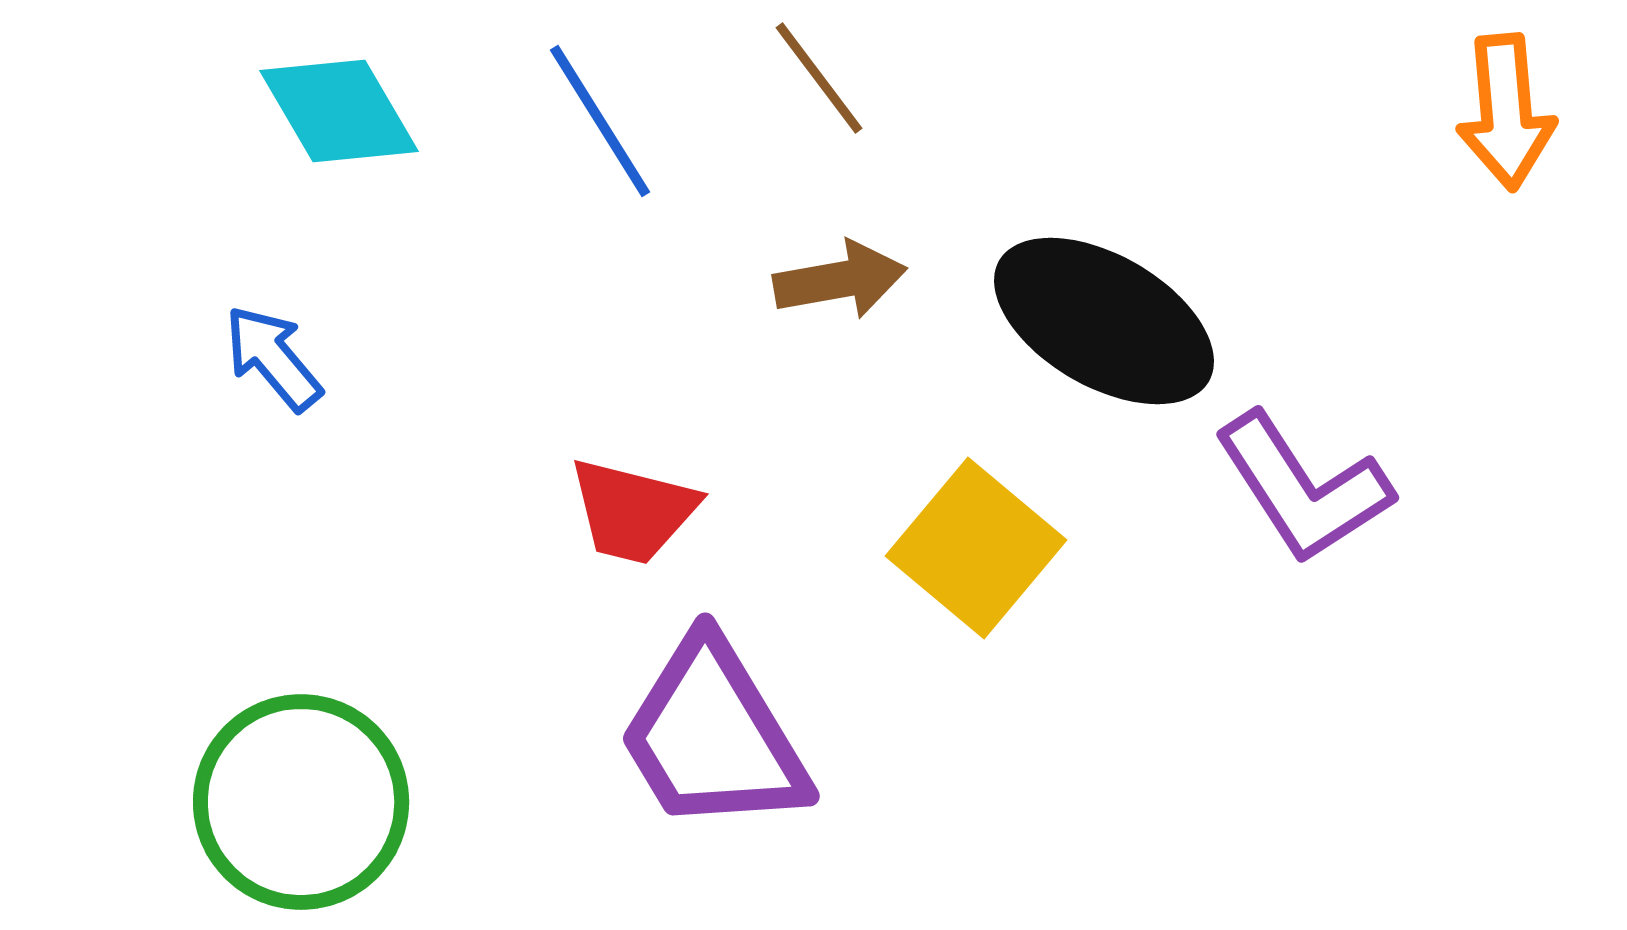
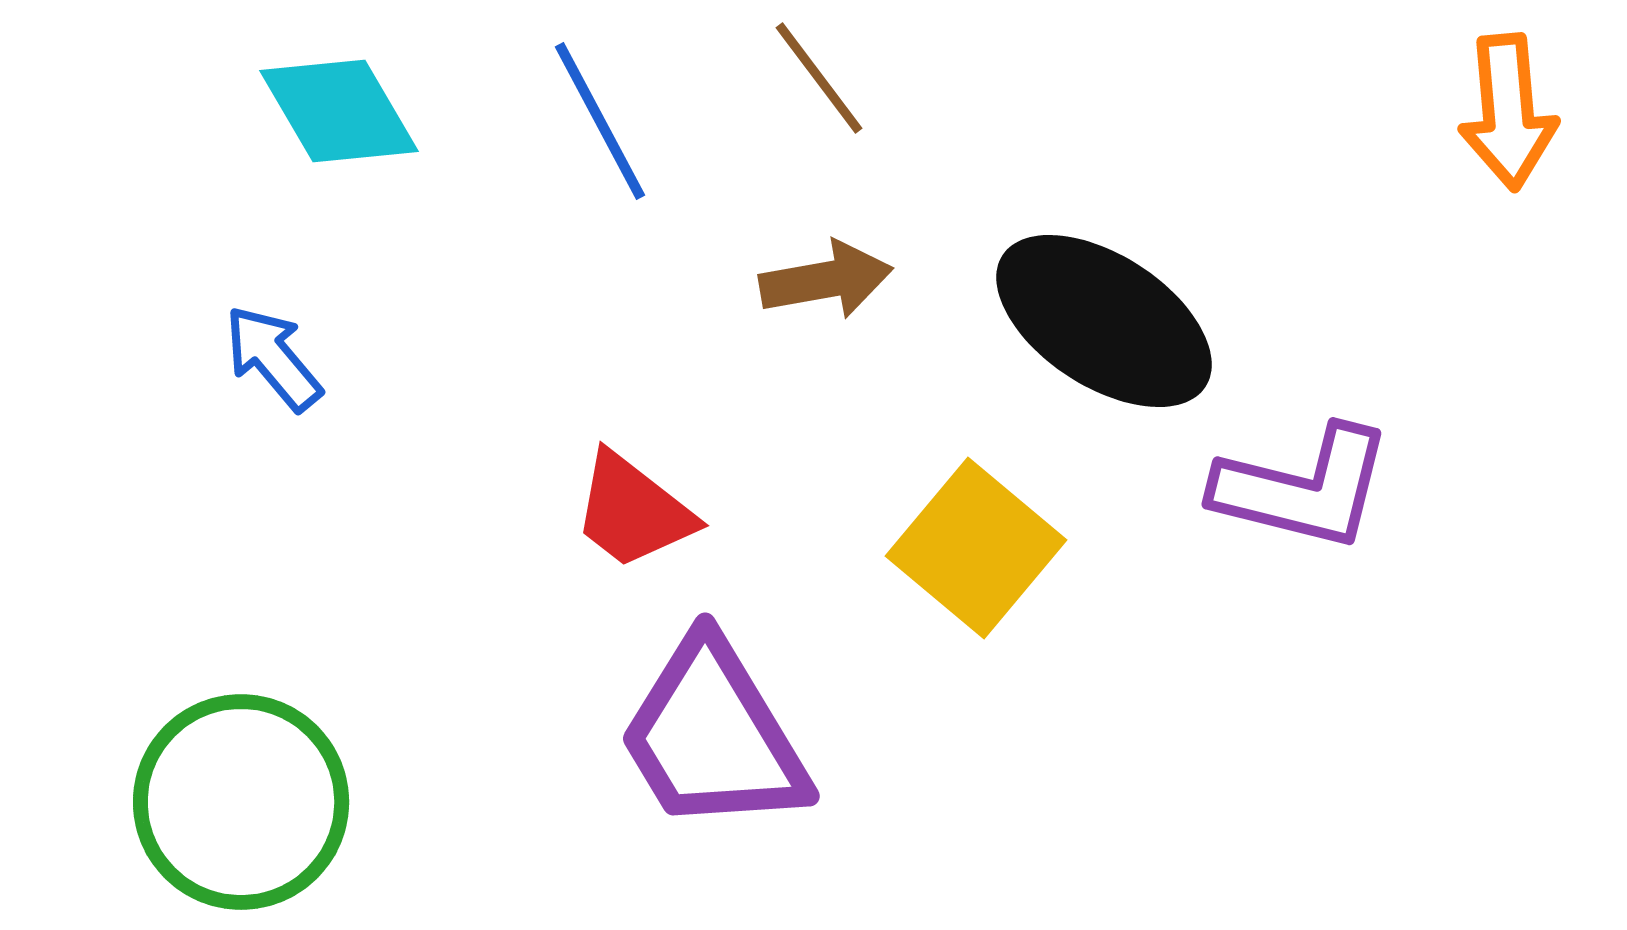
orange arrow: moved 2 px right
blue line: rotated 4 degrees clockwise
brown arrow: moved 14 px left
black ellipse: rotated 3 degrees clockwise
purple L-shape: rotated 43 degrees counterclockwise
red trapezoid: rotated 24 degrees clockwise
green circle: moved 60 px left
